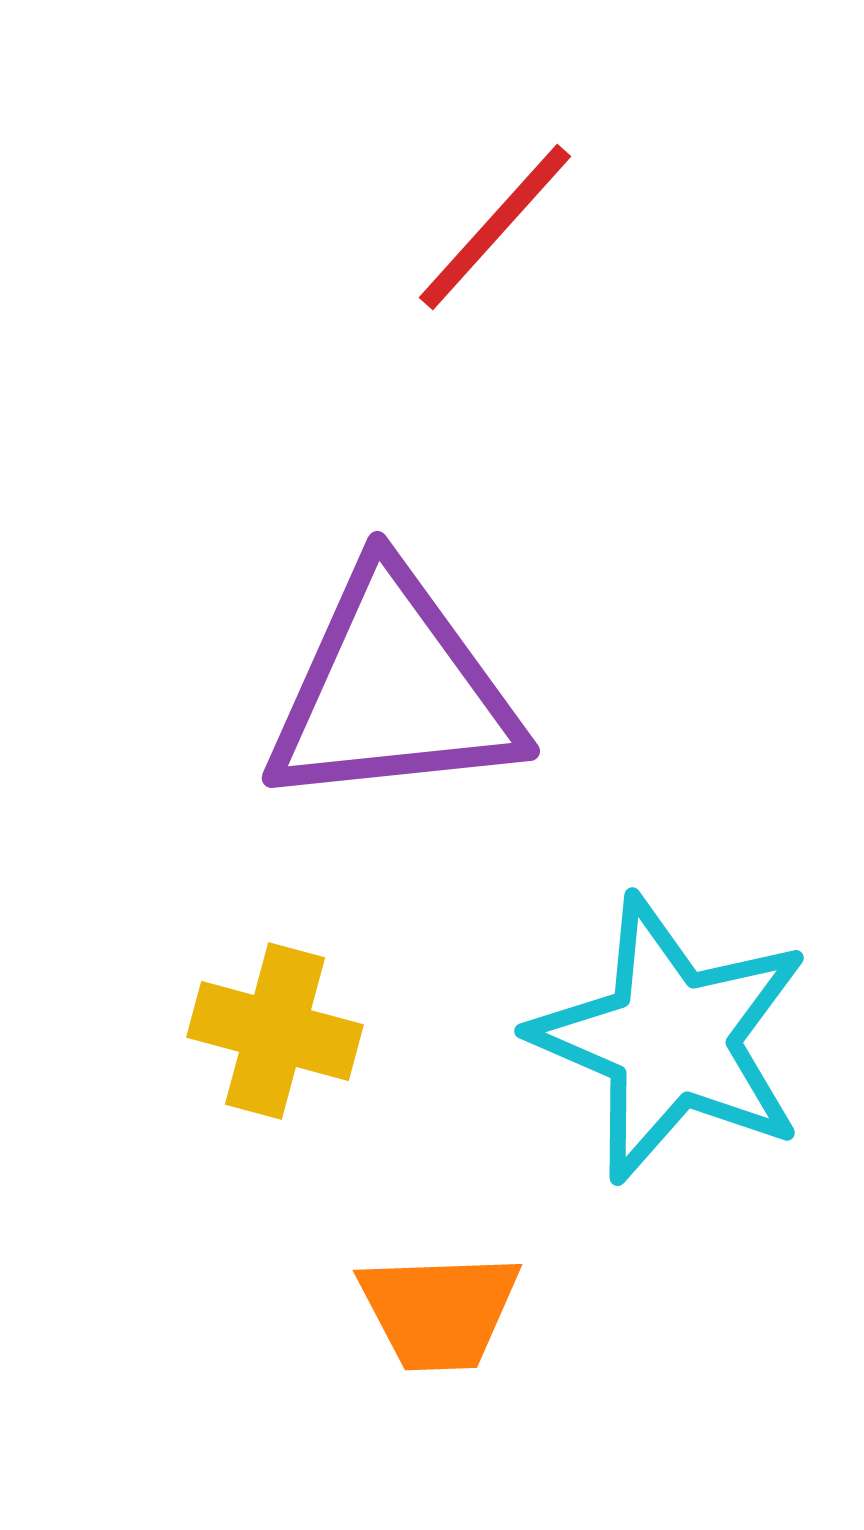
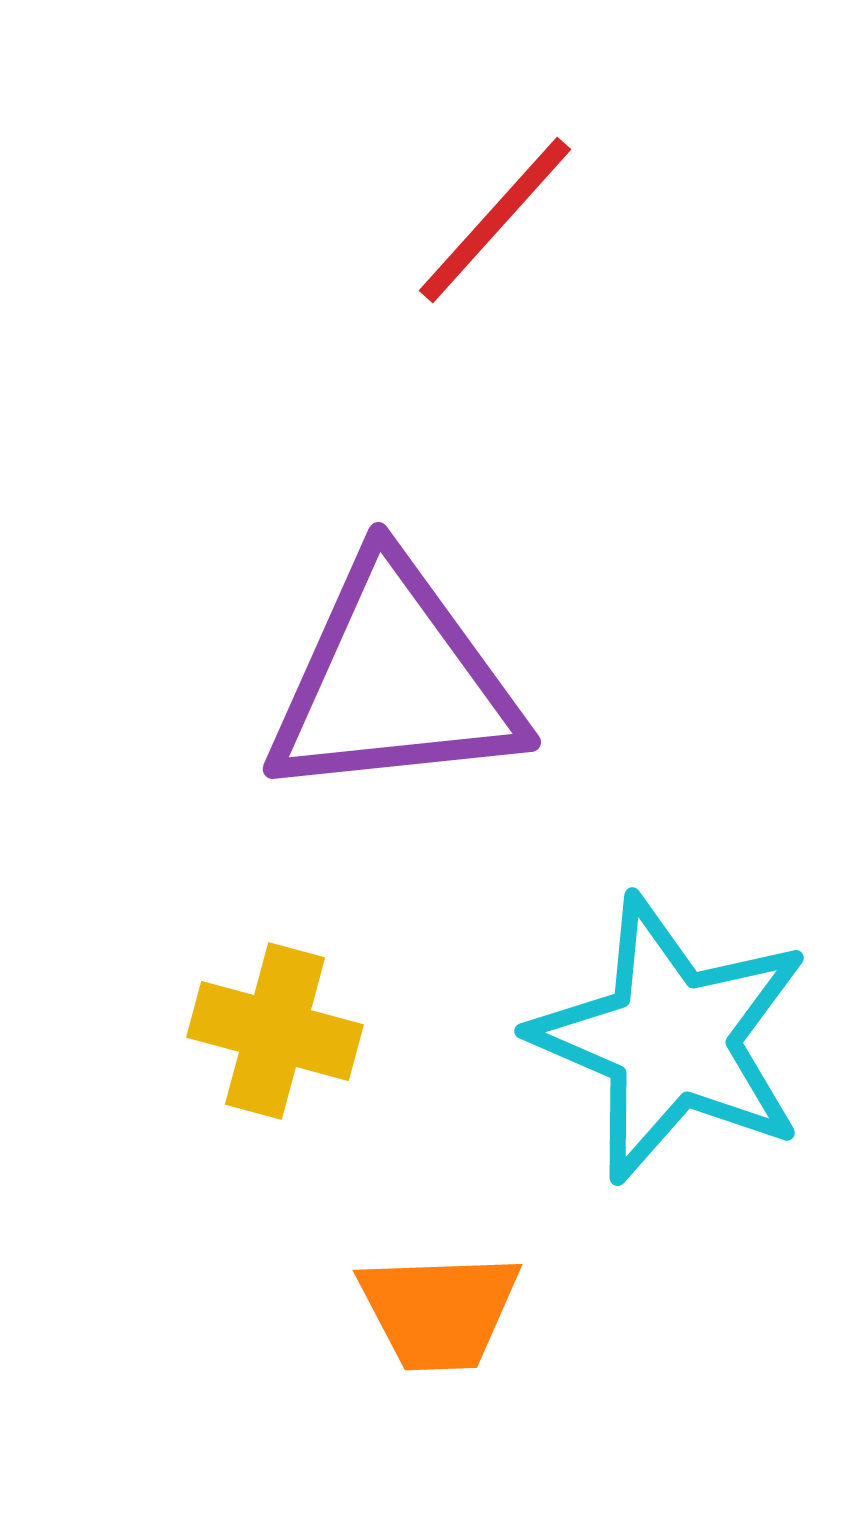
red line: moved 7 px up
purple triangle: moved 1 px right, 9 px up
